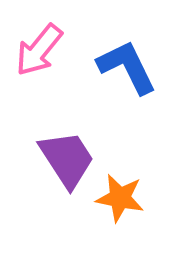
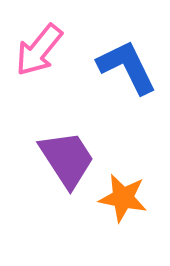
orange star: moved 3 px right
